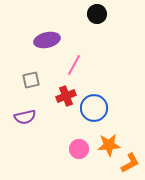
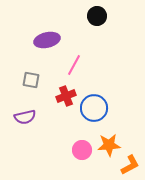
black circle: moved 2 px down
gray square: rotated 24 degrees clockwise
pink circle: moved 3 px right, 1 px down
orange L-shape: moved 2 px down
